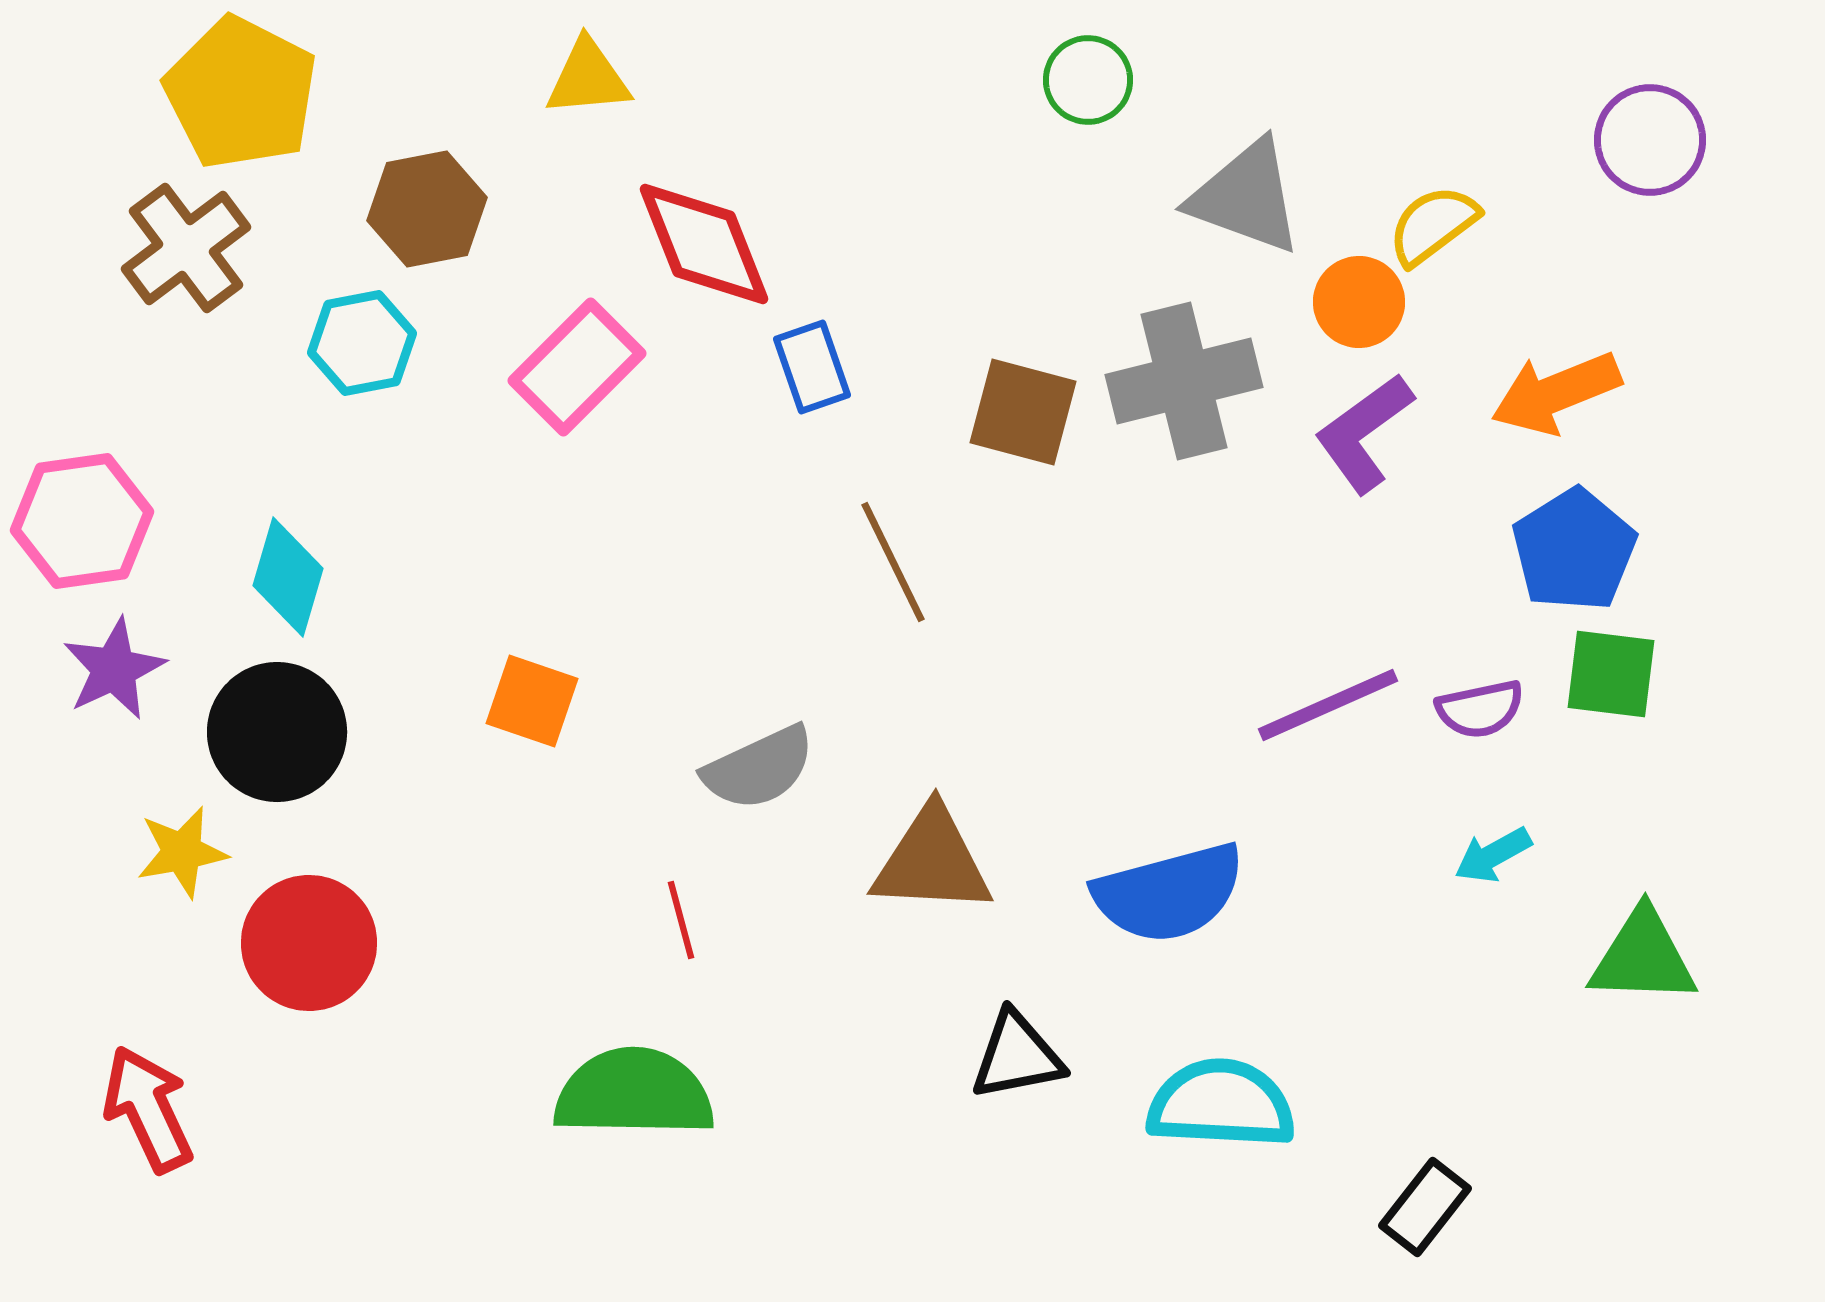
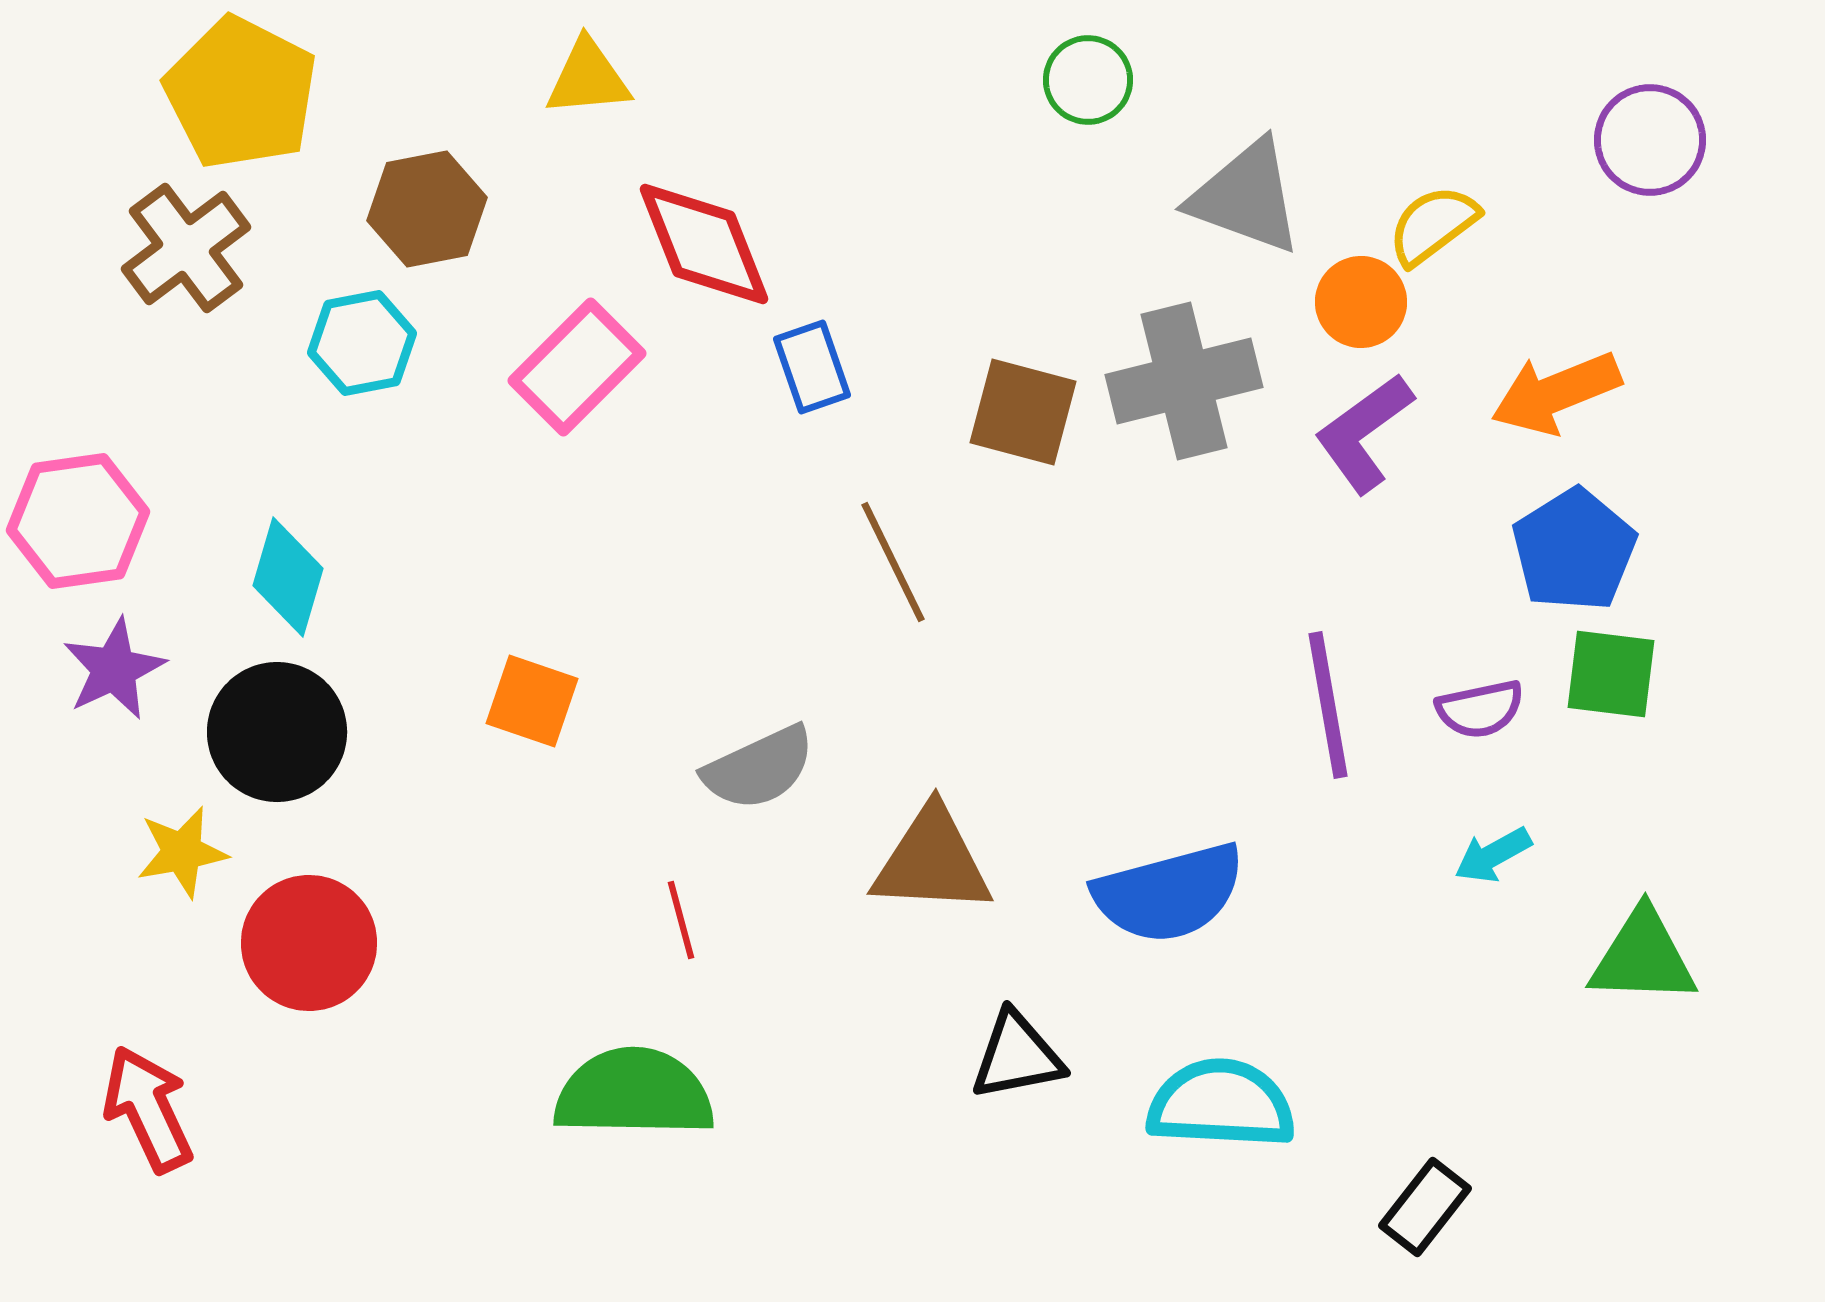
orange circle: moved 2 px right
pink hexagon: moved 4 px left
purple line: rotated 76 degrees counterclockwise
